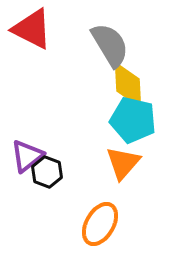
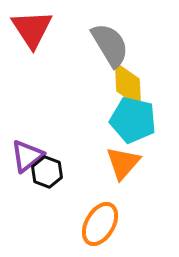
red triangle: rotated 30 degrees clockwise
